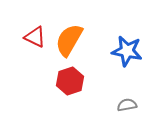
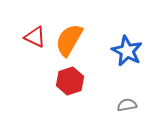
blue star: rotated 16 degrees clockwise
